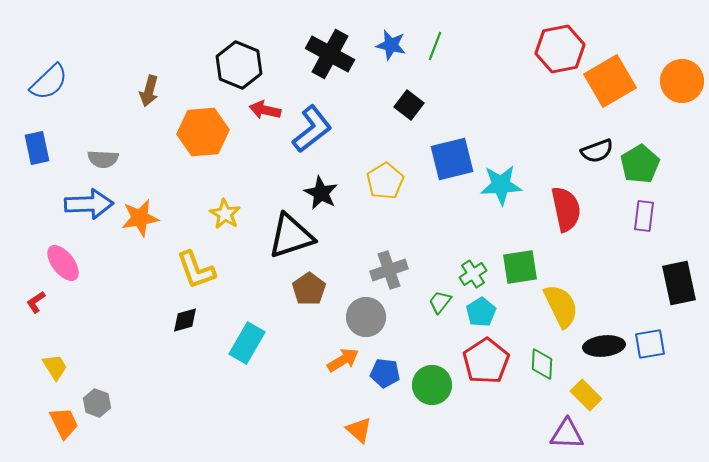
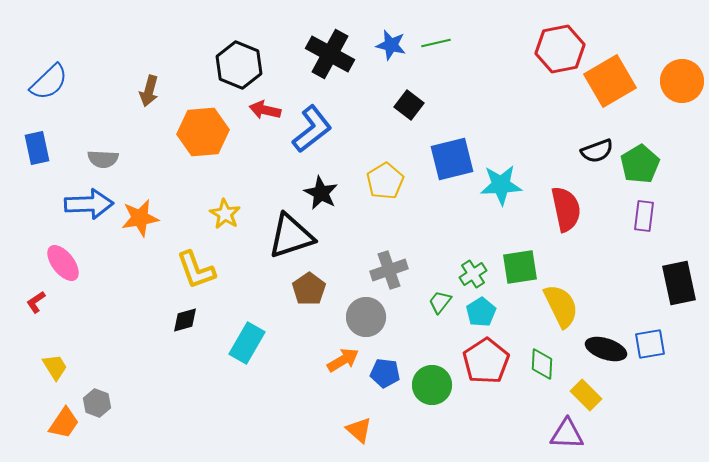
green line at (435, 46): moved 1 px right, 3 px up; rotated 56 degrees clockwise
black ellipse at (604, 346): moved 2 px right, 3 px down; rotated 24 degrees clockwise
orange trapezoid at (64, 423): rotated 60 degrees clockwise
